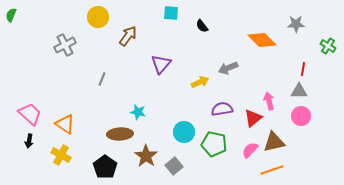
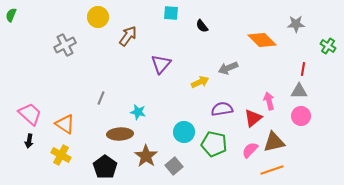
gray line: moved 1 px left, 19 px down
